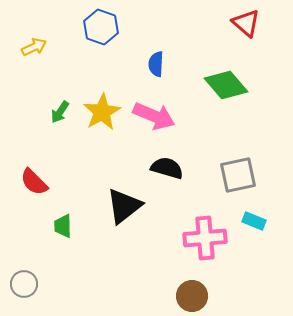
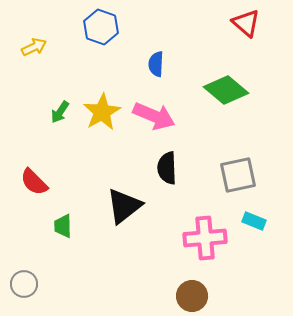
green diamond: moved 5 px down; rotated 9 degrees counterclockwise
black semicircle: rotated 108 degrees counterclockwise
